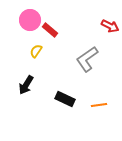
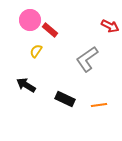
black arrow: rotated 90 degrees clockwise
